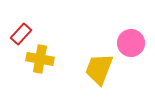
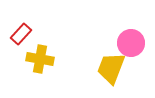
yellow trapezoid: moved 12 px right, 1 px up
